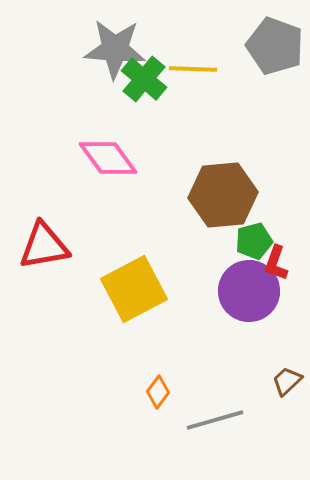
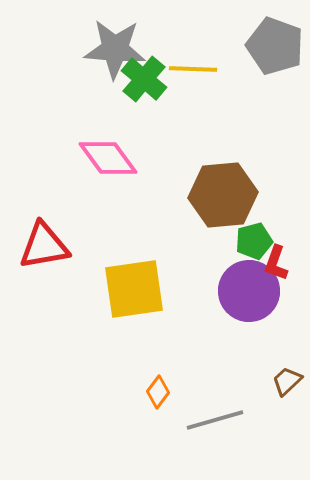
yellow square: rotated 20 degrees clockwise
